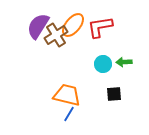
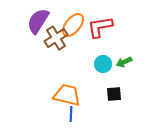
purple semicircle: moved 5 px up
brown cross: moved 3 px down
green arrow: rotated 21 degrees counterclockwise
blue line: moved 2 px right; rotated 28 degrees counterclockwise
